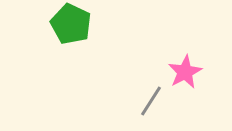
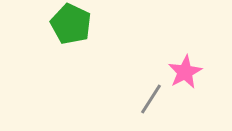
gray line: moved 2 px up
